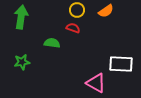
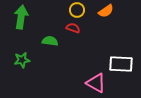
green semicircle: moved 2 px left, 2 px up
green star: moved 2 px up
